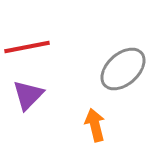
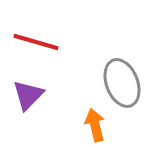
red line: moved 9 px right, 5 px up; rotated 27 degrees clockwise
gray ellipse: moved 1 px left, 14 px down; rotated 69 degrees counterclockwise
